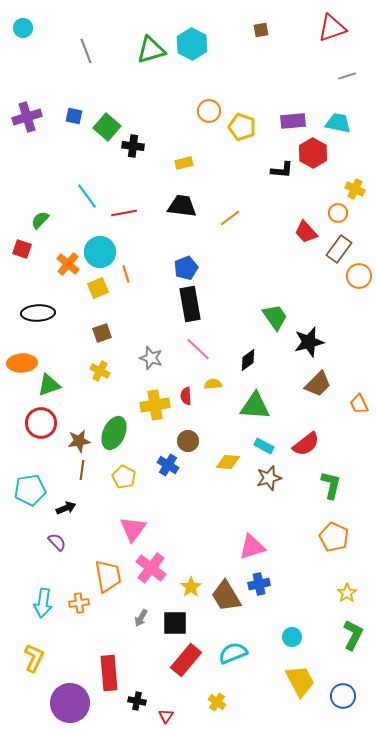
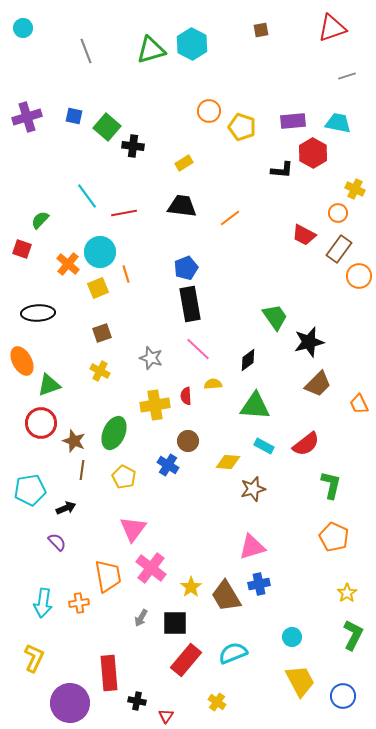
yellow rectangle at (184, 163): rotated 18 degrees counterclockwise
red trapezoid at (306, 232): moved 2 px left, 3 px down; rotated 20 degrees counterclockwise
orange ellipse at (22, 363): moved 2 px up; rotated 64 degrees clockwise
brown star at (79, 441): moved 5 px left; rotated 30 degrees clockwise
brown star at (269, 478): moved 16 px left, 11 px down
